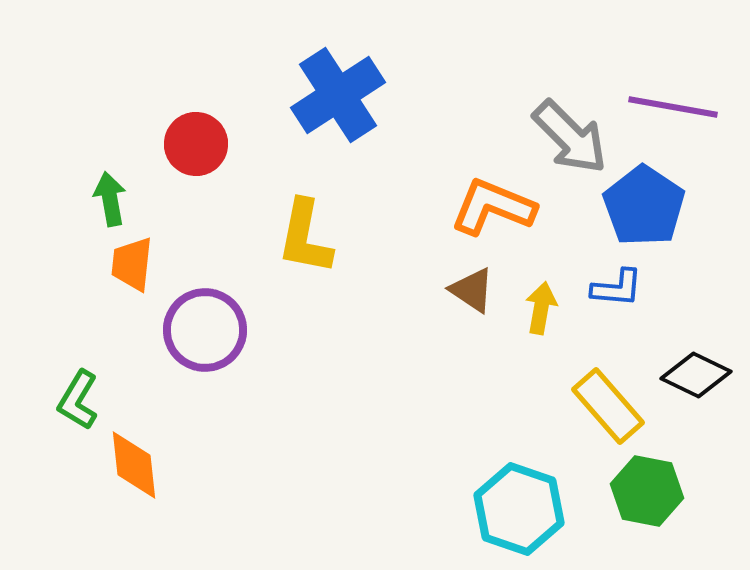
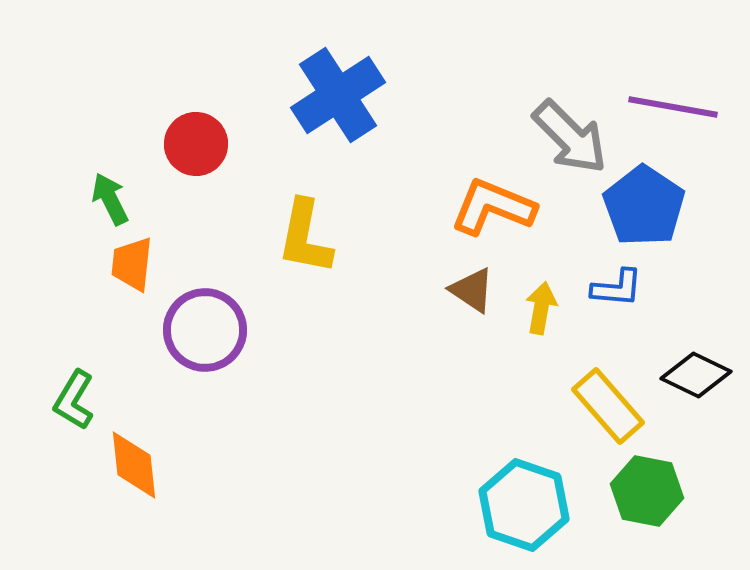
green arrow: rotated 16 degrees counterclockwise
green L-shape: moved 4 px left
cyan hexagon: moved 5 px right, 4 px up
